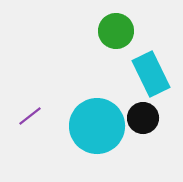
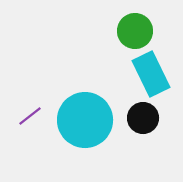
green circle: moved 19 px right
cyan circle: moved 12 px left, 6 px up
